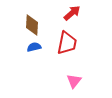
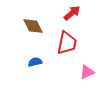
brown diamond: moved 1 px right, 1 px down; rotated 30 degrees counterclockwise
blue semicircle: moved 1 px right, 15 px down
pink triangle: moved 13 px right, 9 px up; rotated 28 degrees clockwise
